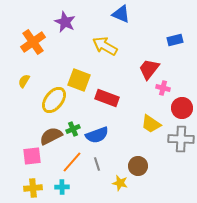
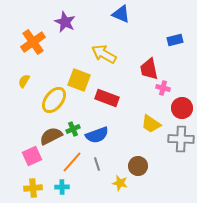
yellow arrow: moved 1 px left, 8 px down
red trapezoid: rotated 50 degrees counterclockwise
pink square: rotated 18 degrees counterclockwise
